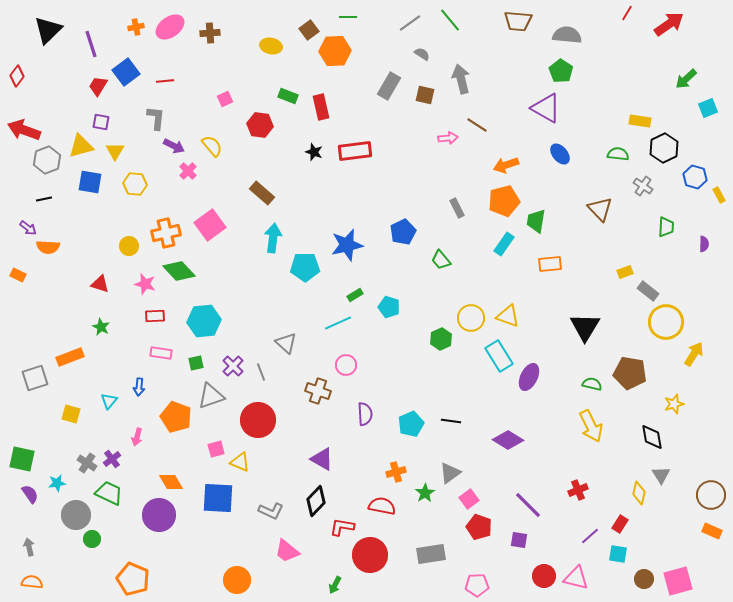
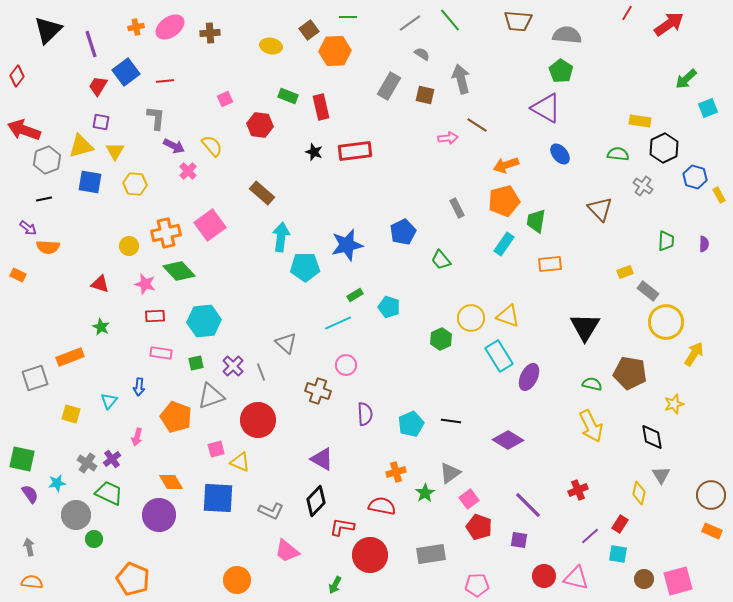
green trapezoid at (666, 227): moved 14 px down
cyan arrow at (273, 238): moved 8 px right, 1 px up
green circle at (92, 539): moved 2 px right
